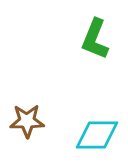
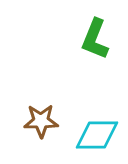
brown star: moved 14 px right
